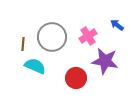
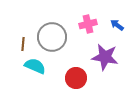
pink cross: moved 12 px up; rotated 18 degrees clockwise
purple star: moved 4 px up
